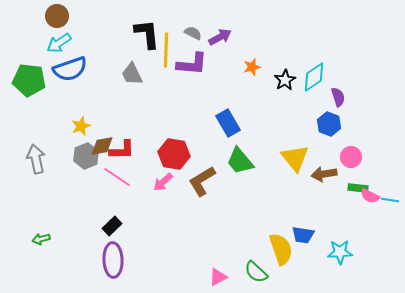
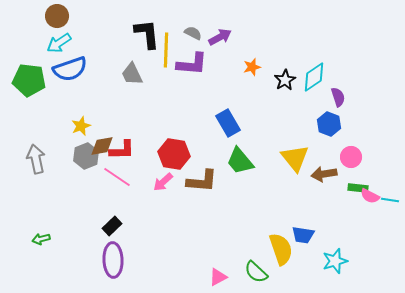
brown L-shape: rotated 144 degrees counterclockwise
cyan star: moved 5 px left, 9 px down; rotated 15 degrees counterclockwise
